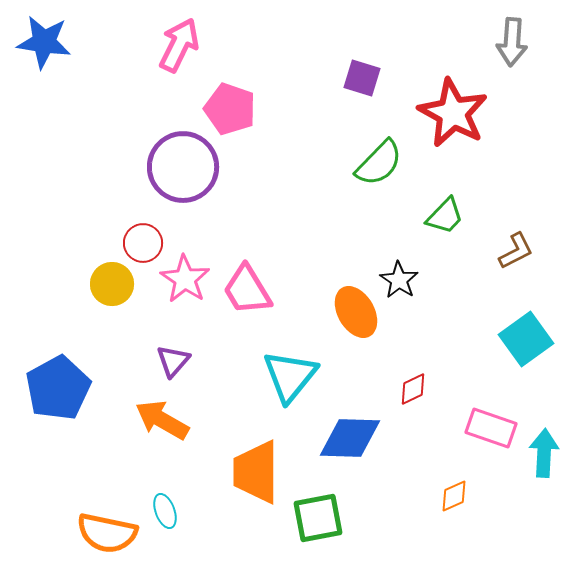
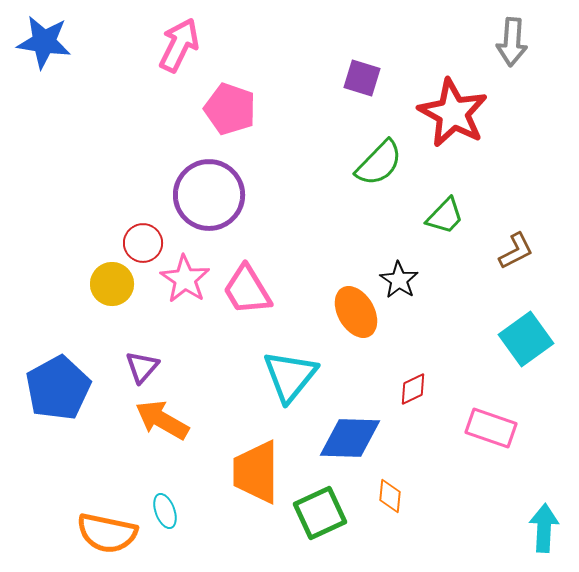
purple circle: moved 26 px right, 28 px down
purple triangle: moved 31 px left, 6 px down
cyan arrow: moved 75 px down
orange diamond: moved 64 px left; rotated 60 degrees counterclockwise
green square: moved 2 px right, 5 px up; rotated 14 degrees counterclockwise
